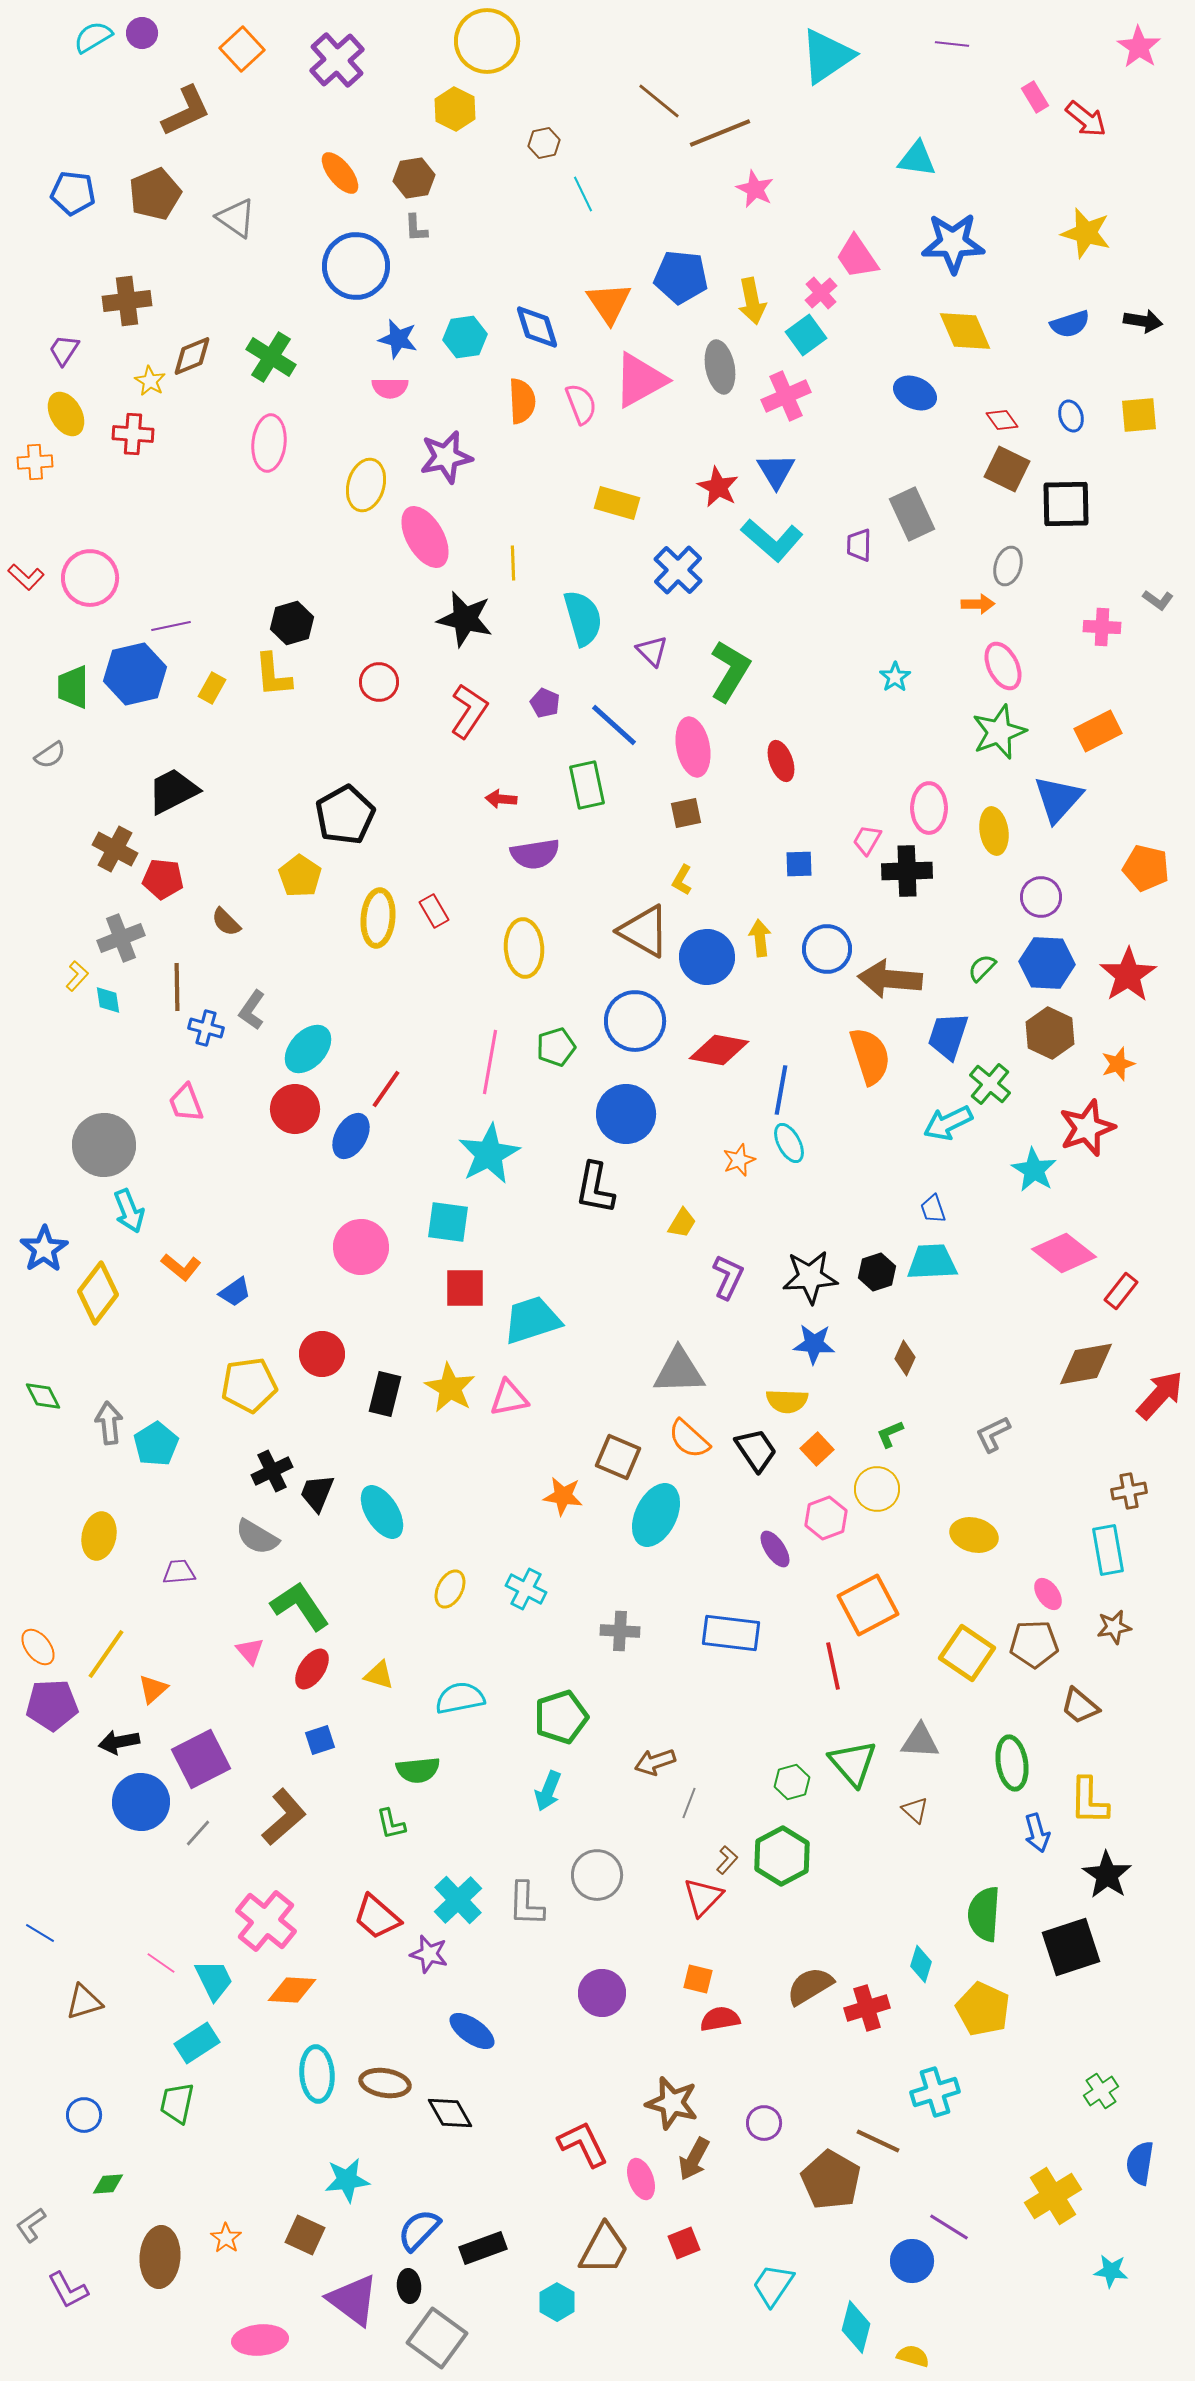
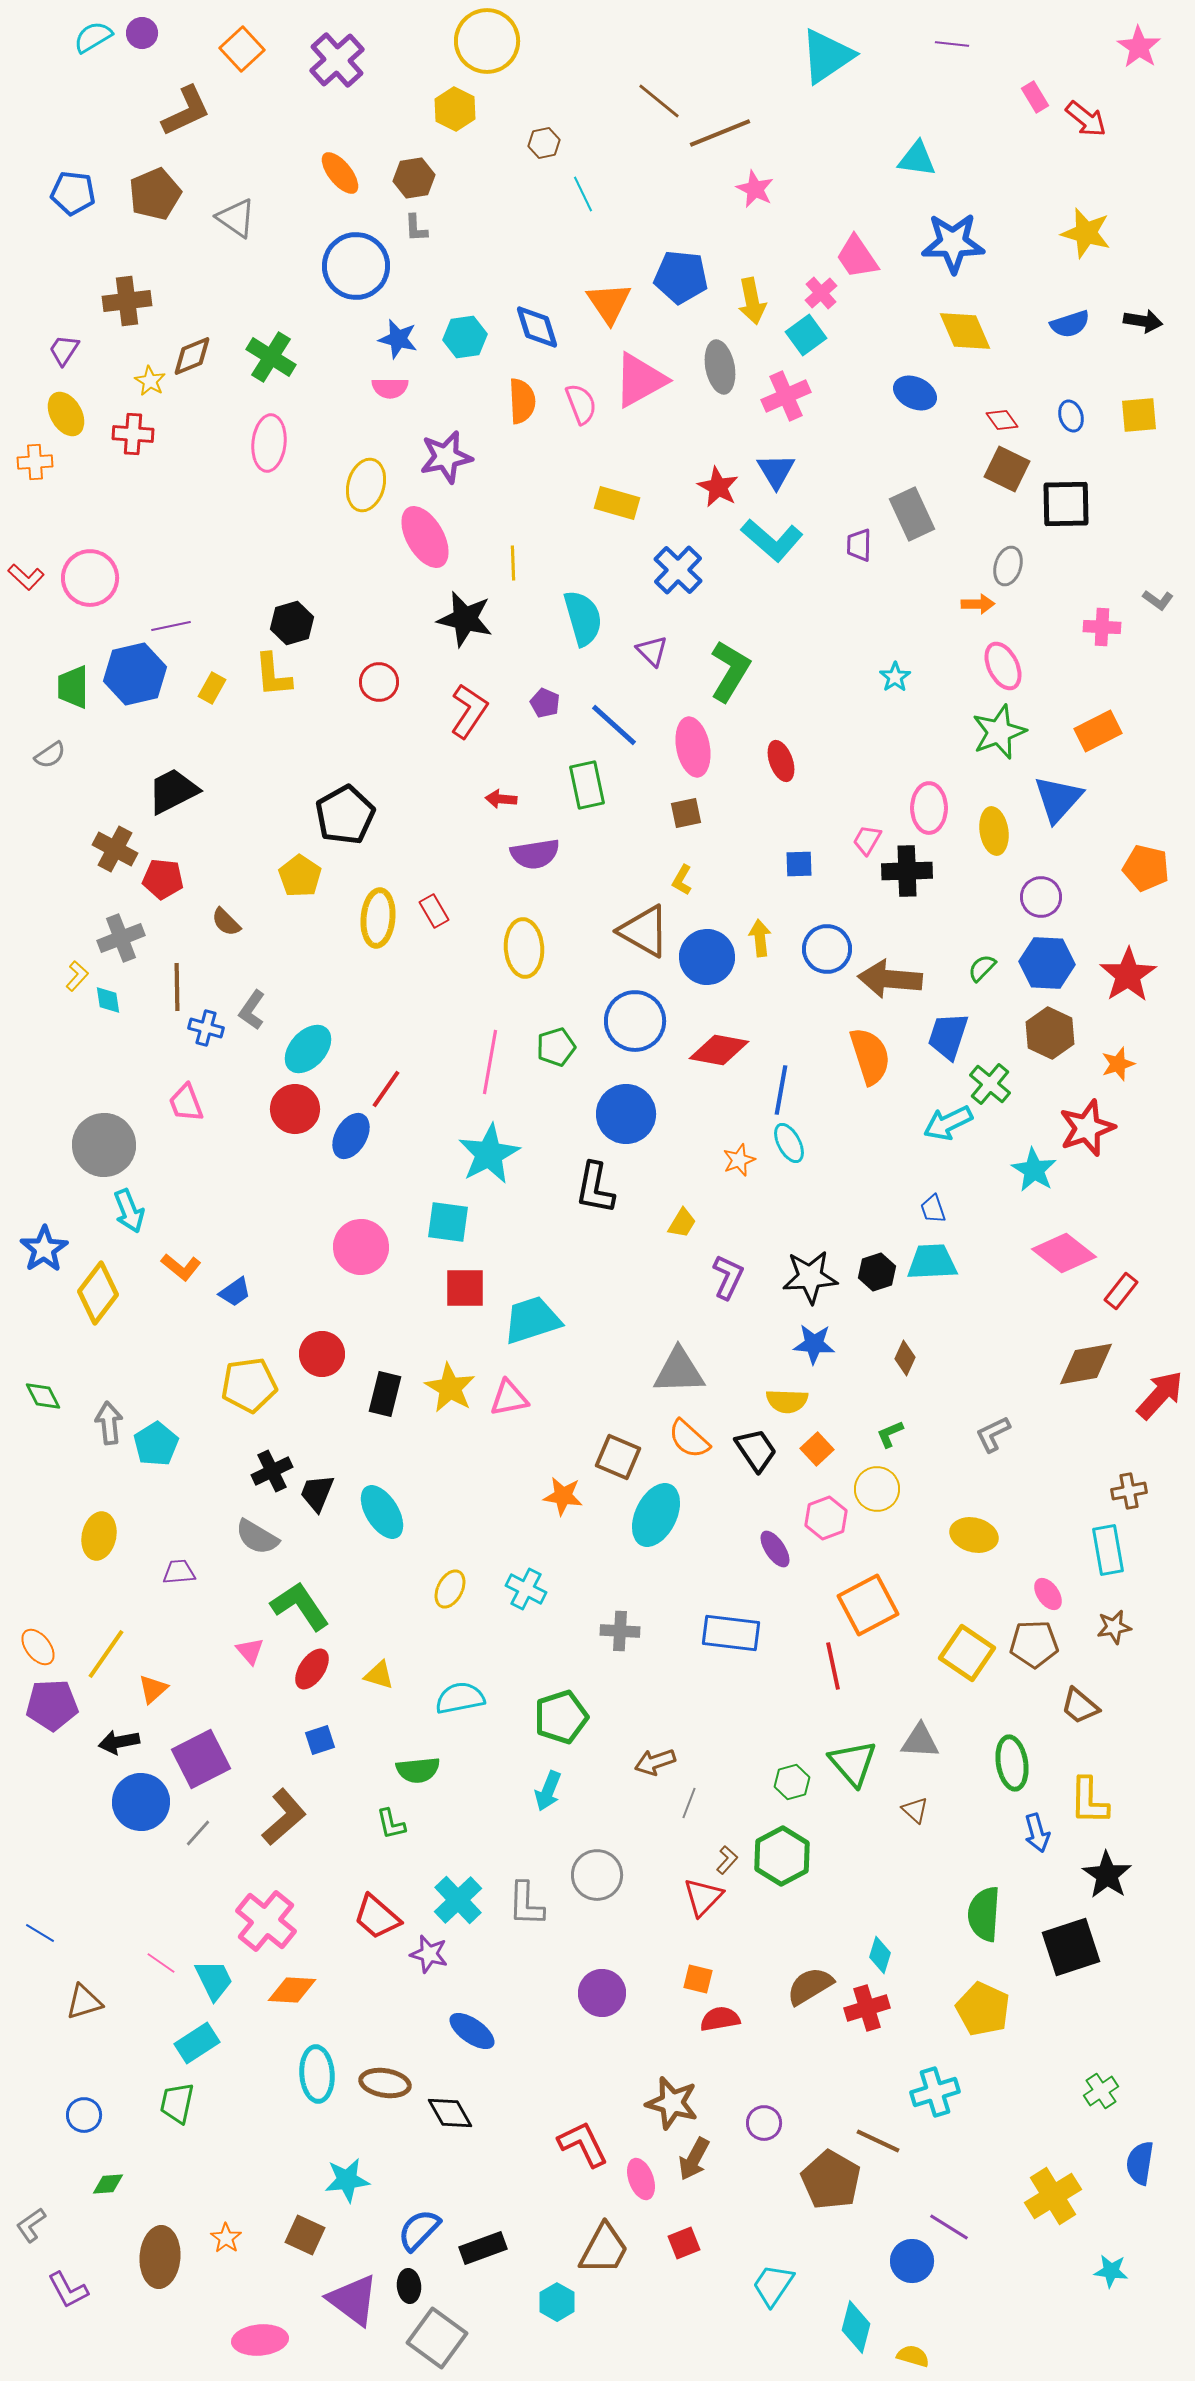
cyan diamond at (921, 1964): moved 41 px left, 9 px up
